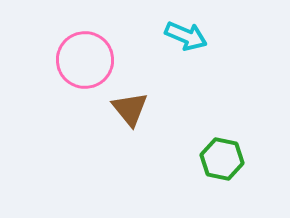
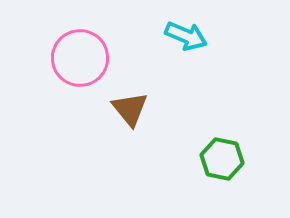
pink circle: moved 5 px left, 2 px up
